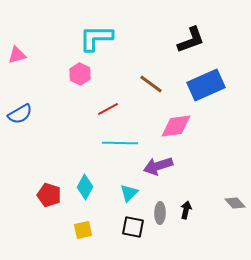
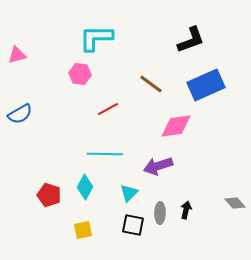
pink hexagon: rotated 20 degrees counterclockwise
cyan line: moved 15 px left, 11 px down
black square: moved 2 px up
